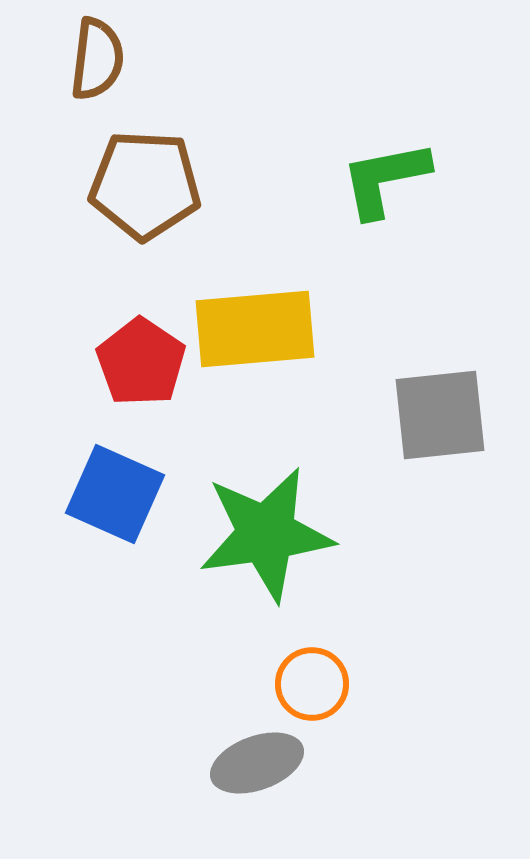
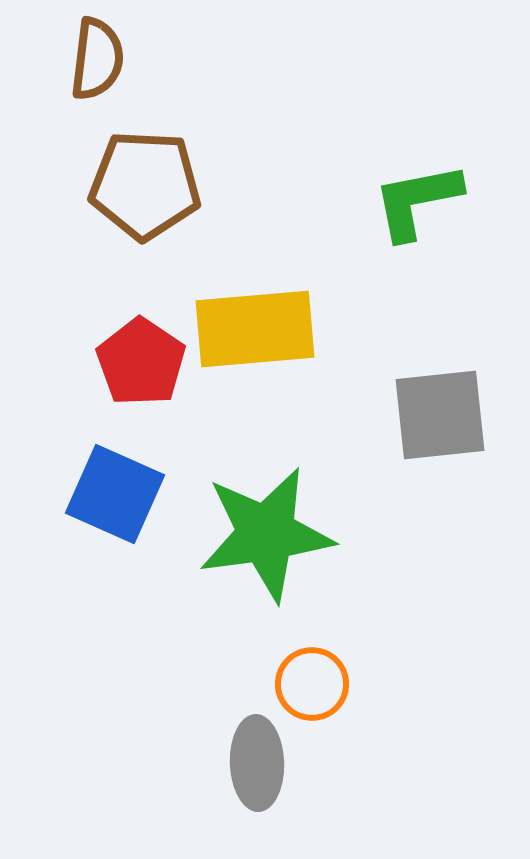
green L-shape: moved 32 px right, 22 px down
gray ellipse: rotated 72 degrees counterclockwise
